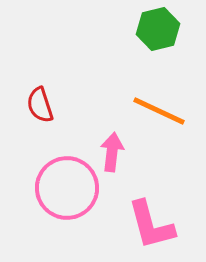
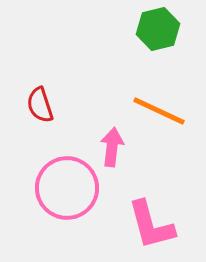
pink arrow: moved 5 px up
